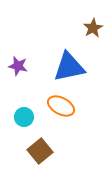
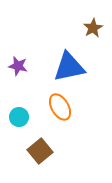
orange ellipse: moved 1 px left, 1 px down; rotated 32 degrees clockwise
cyan circle: moved 5 px left
